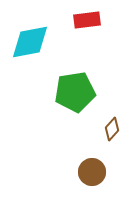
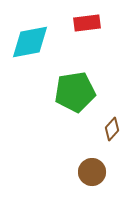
red rectangle: moved 3 px down
